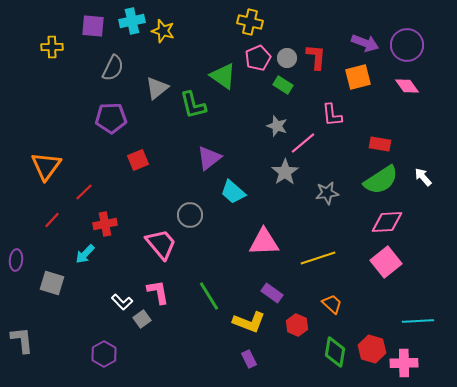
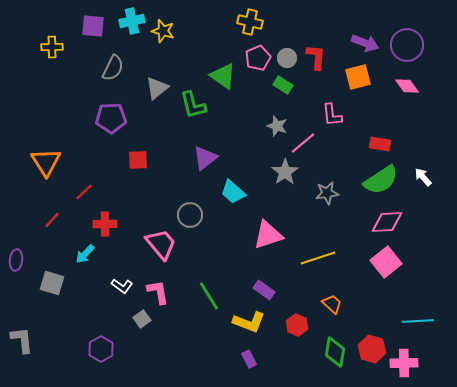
purple triangle at (209, 158): moved 4 px left
red square at (138, 160): rotated 20 degrees clockwise
orange triangle at (46, 166): moved 4 px up; rotated 8 degrees counterclockwise
red cross at (105, 224): rotated 10 degrees clockwise
pink triangle at (264, 242): moved 4 px right, 7 px up; rotated 16 degrees counterclockwise
purple rectangle at (272, 293): moved 8 px left, 3 px up
white L-shape at (122, 302): moved 16 px up; rotated 10 degrees counterclockwise
purple hexagon at (104, 354): moved 3 px left, 5 px up
